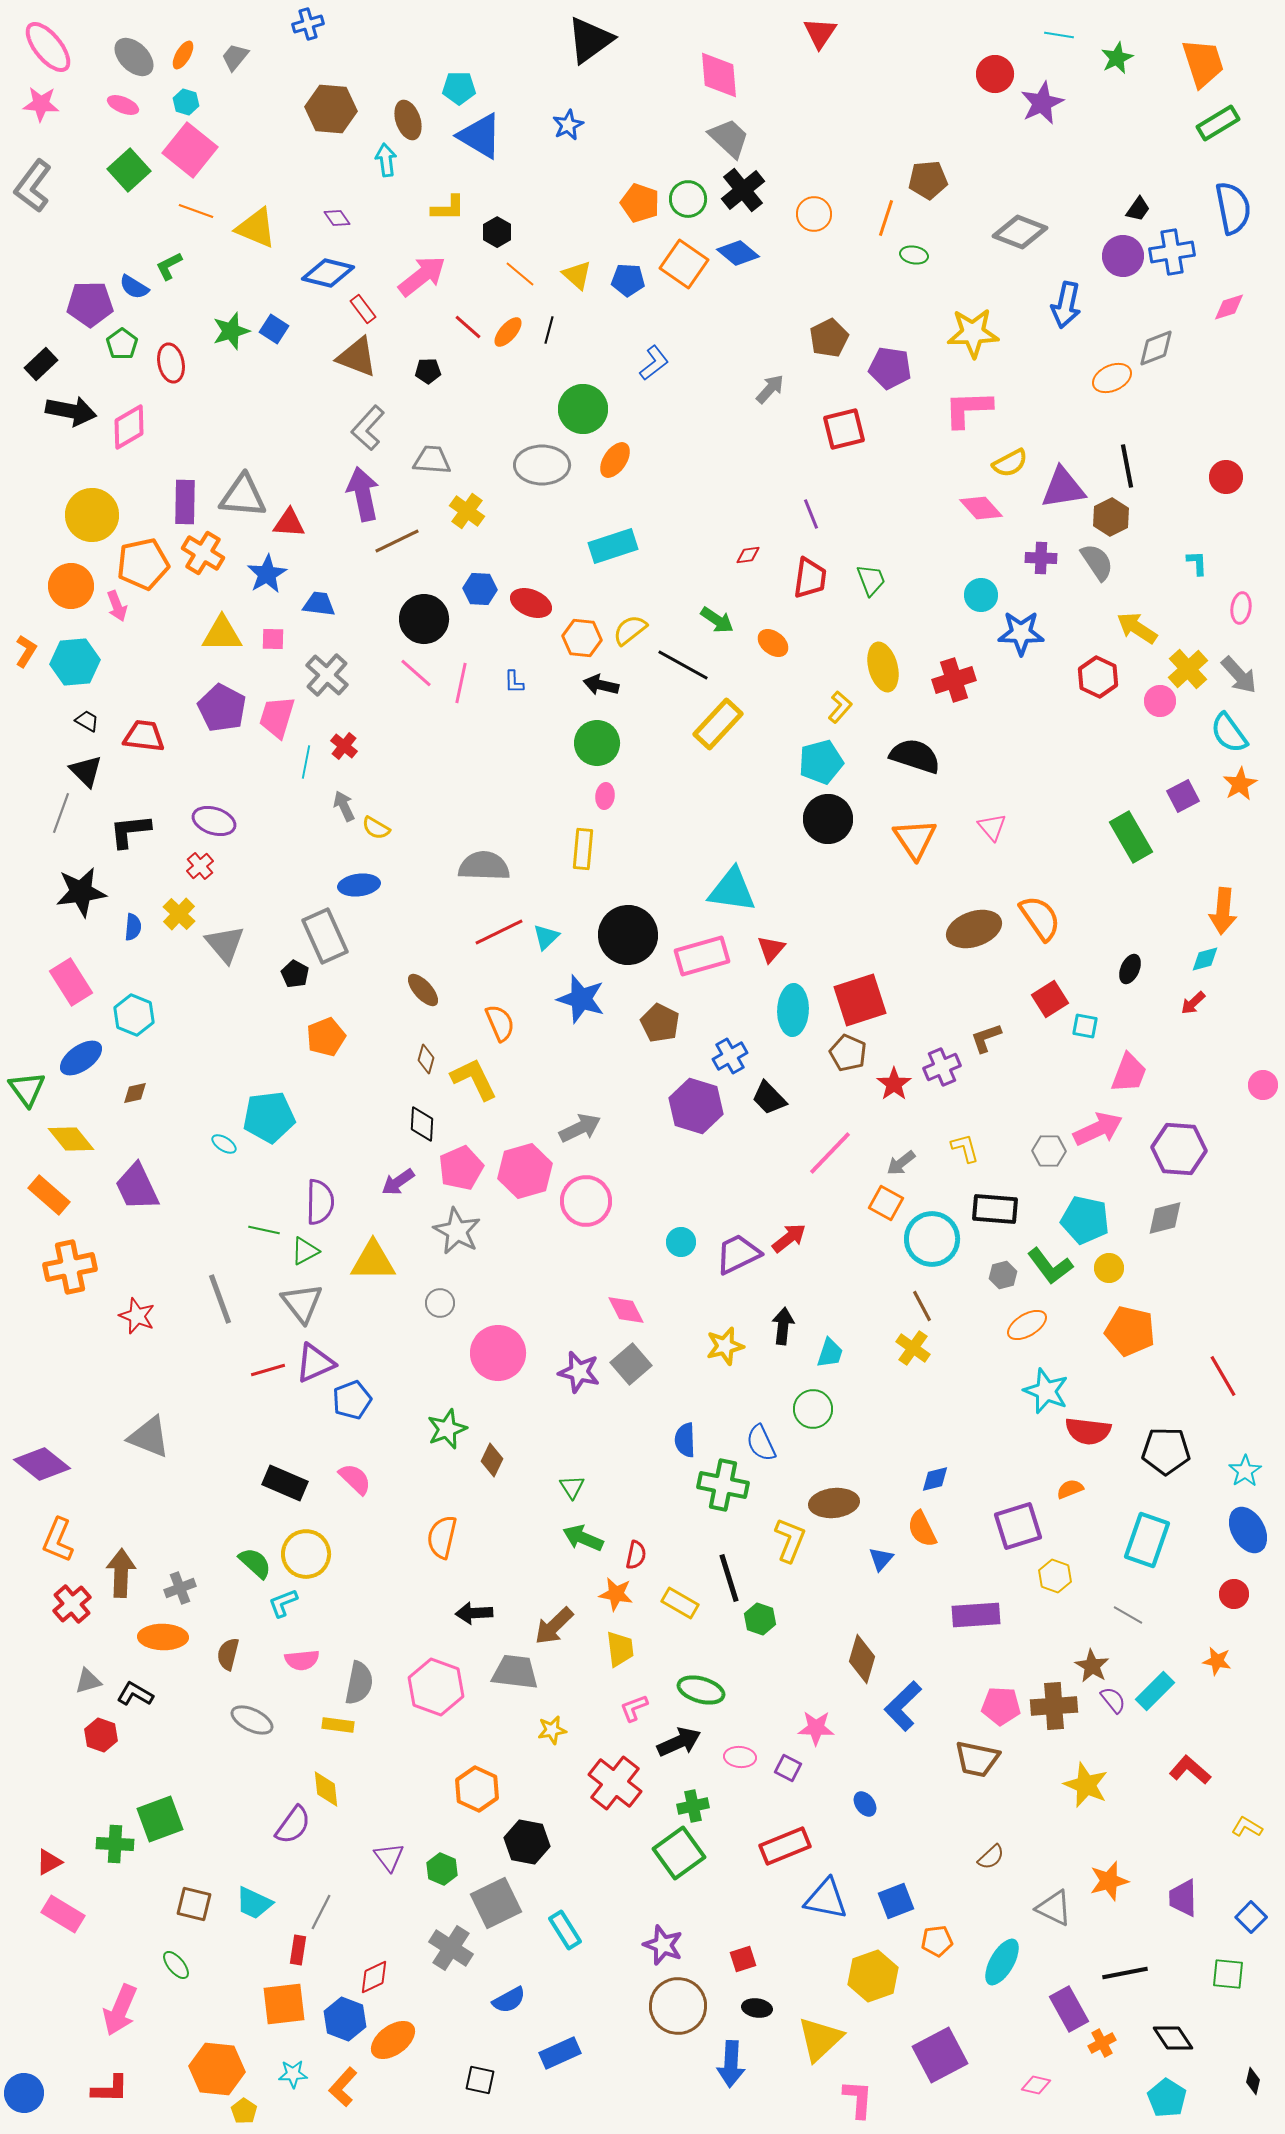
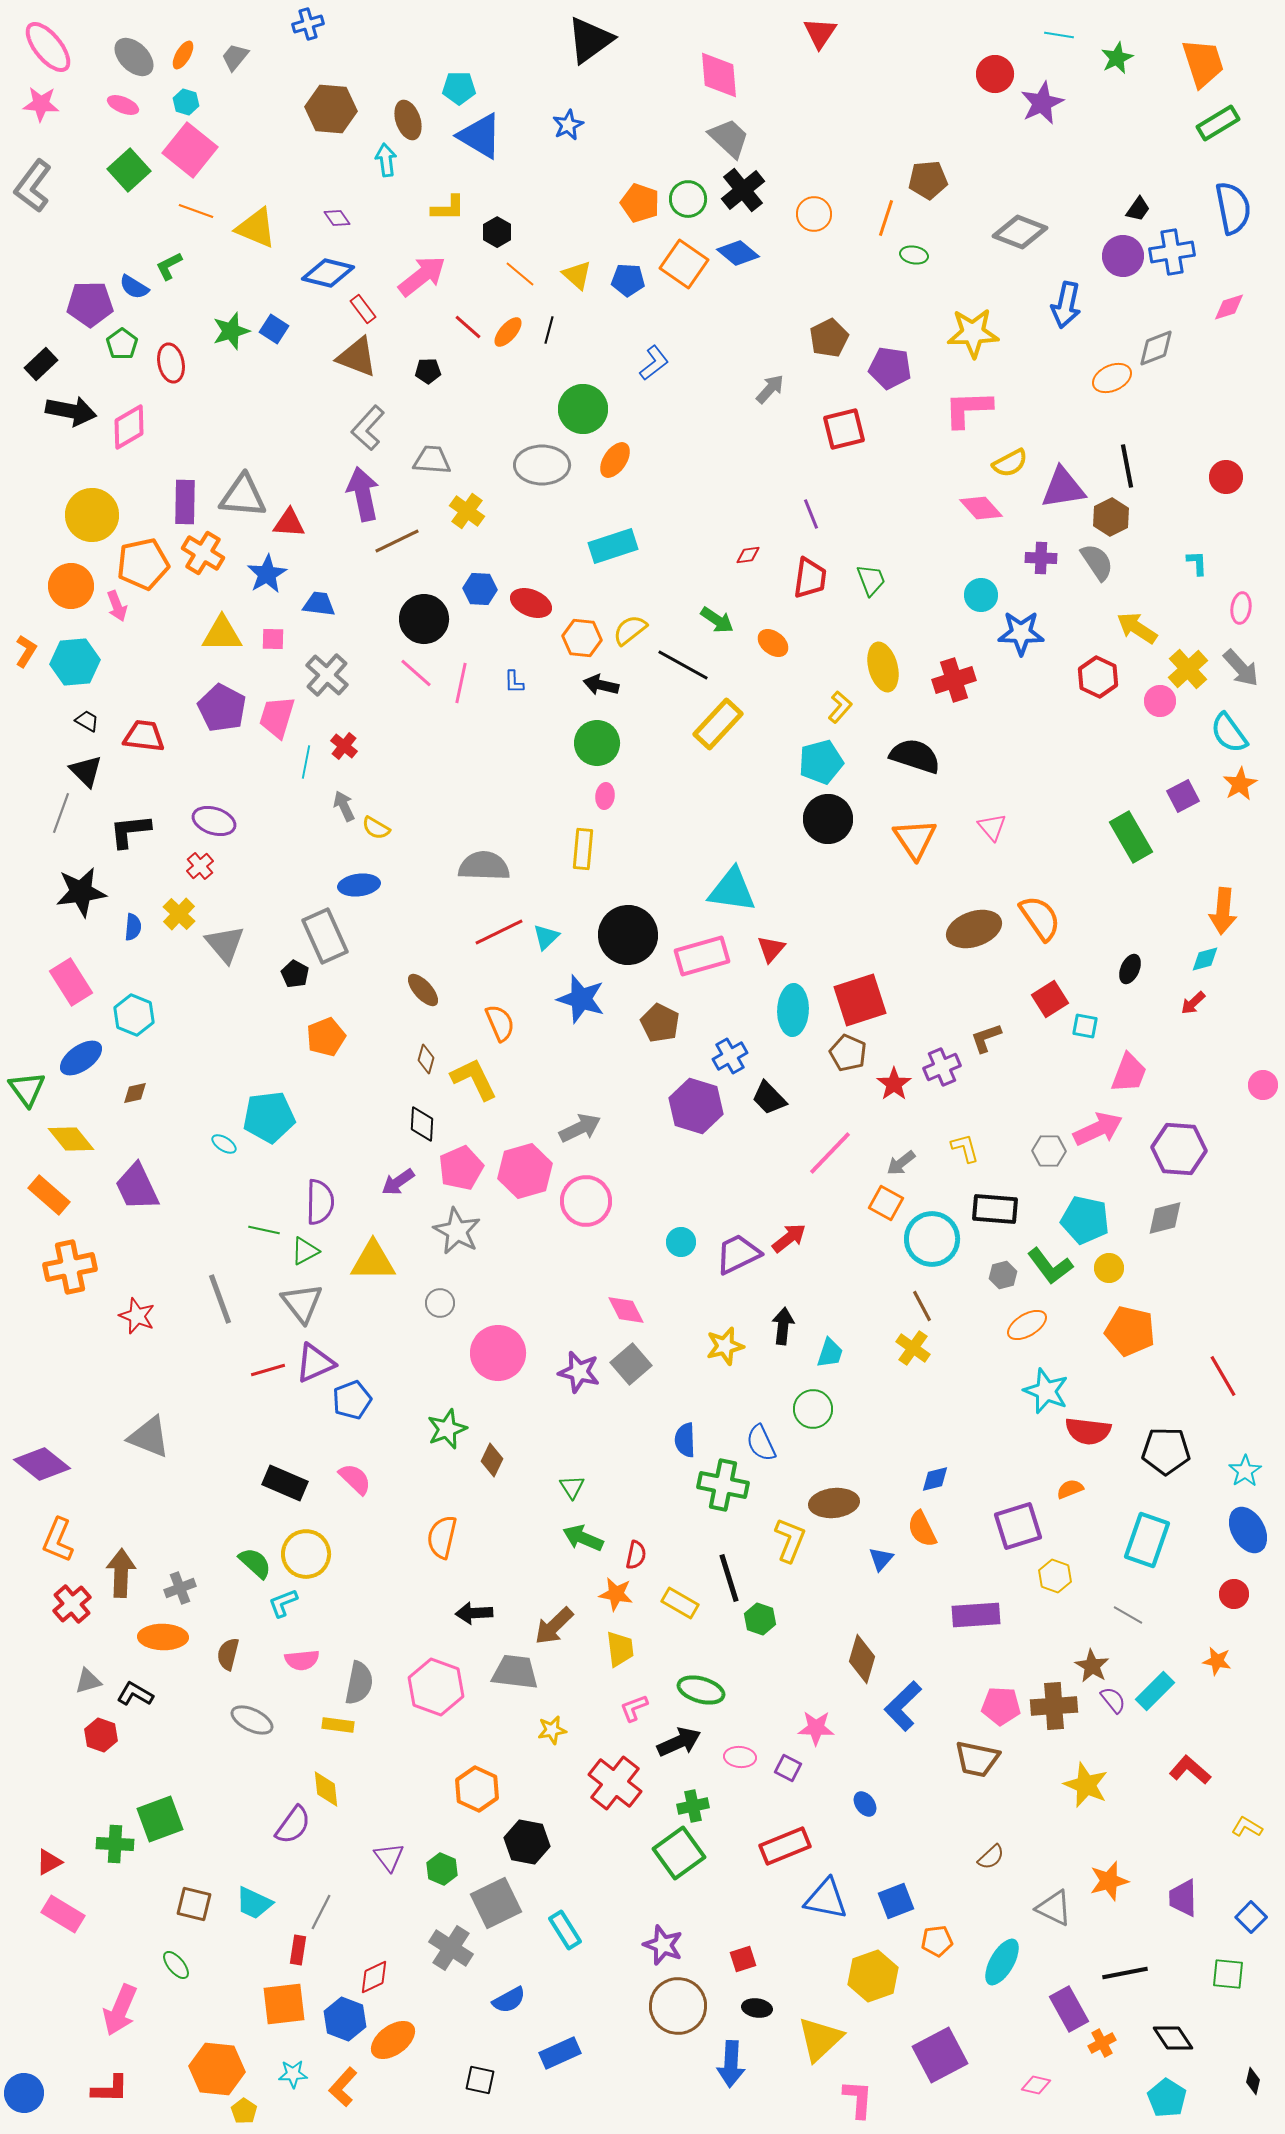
gray arrow at (1239, 675): moved 2 px right, 7 px up
